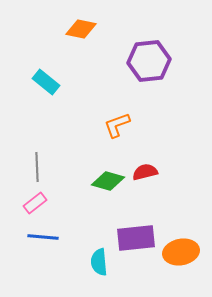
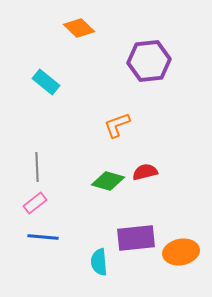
orange diamond: moved 2 px left, 1 px up; rotated 32 degrees clockwise
